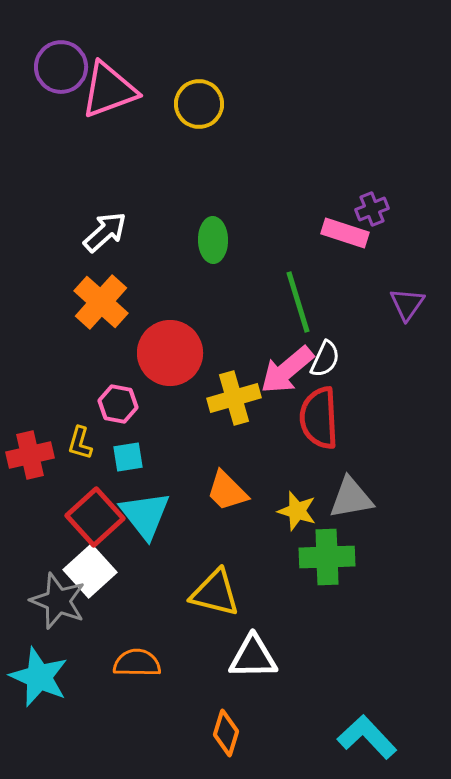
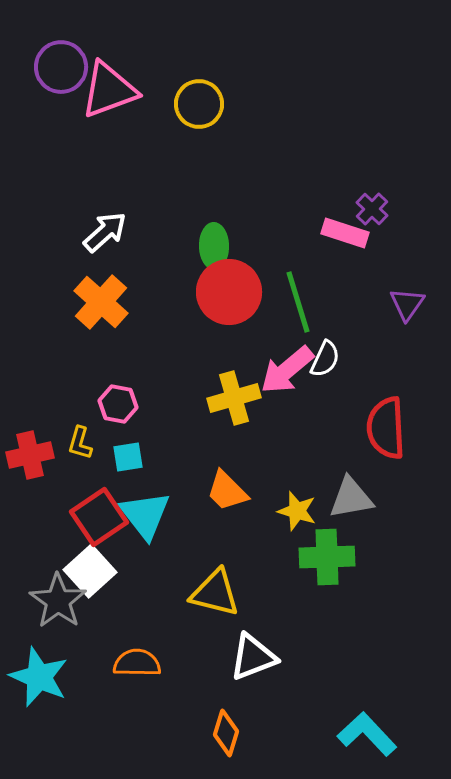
purple cross: rotated 24 degrees counterclockwise
green ellipse: moved 1 px right, 6 px down
red circle: moved 59 px right, 61 px up
red semicircle: moved 67 px right, 10 px down
red square: moved 4 px right; rotated 8 degrees clockwise
gray star: rotated 14 degrees clockwise
white triangle: rotated 20 degrees counterclockwise
cyan L-shape: moved 3 px up
